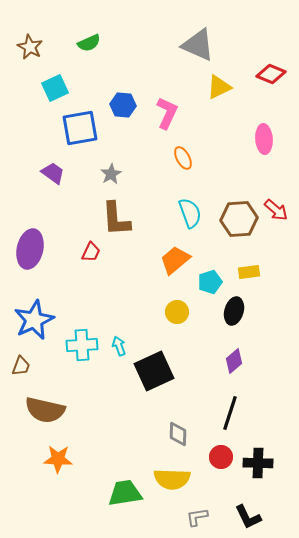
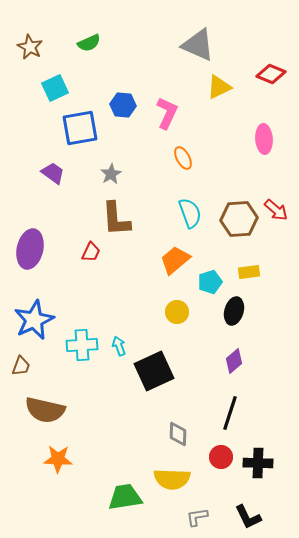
green trapezoid: moved 4 px down
